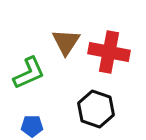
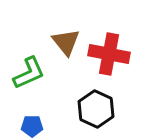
brown triangle: rotated 12 degrees counterclockwise
red cross: moved 2 px down
black hexagon: rotated 6 degrees clockwise
